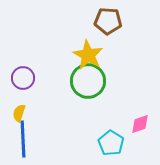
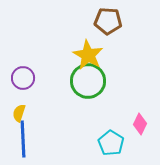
pink diamond: rotated 45 degrees counterclockwise
